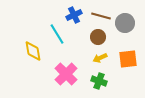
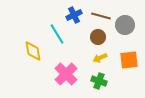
gray circle: moved 2 px down
orange square: moved 1 px right, 1 px down
